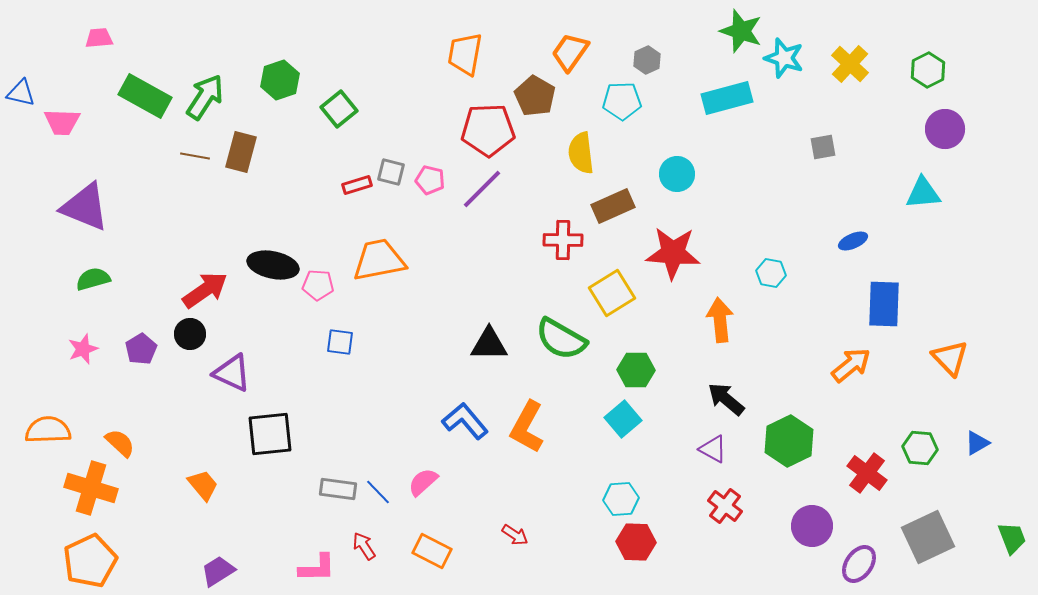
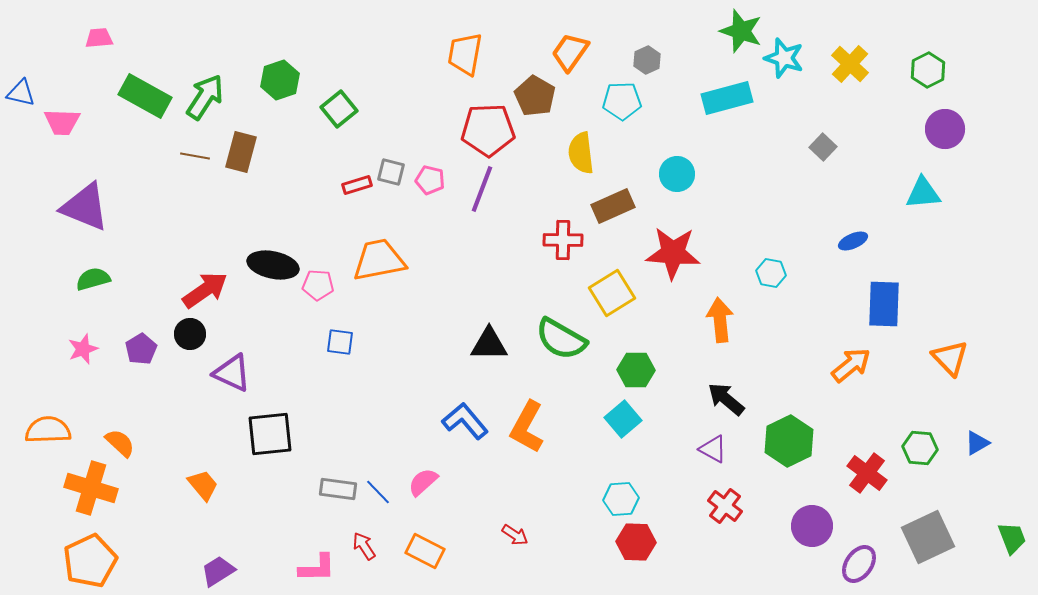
gray square at (823, 147): rotated 36 degrees counterclockwise
purple line at (482, 189): rotated 24 degrees counterclockwise
orange rectangle at (432, 551): moved 7 px left
